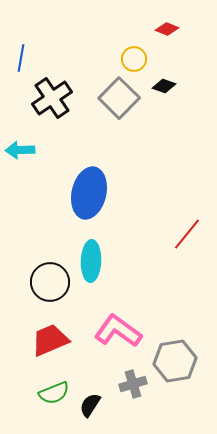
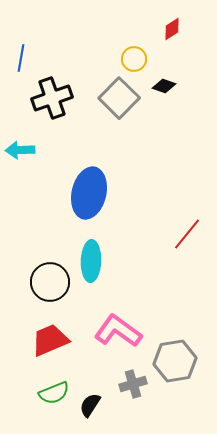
red diamond: moved 5 px right; rotated 55 degrees counterclockwise
black cross: rotated 15 degrees clockwise
